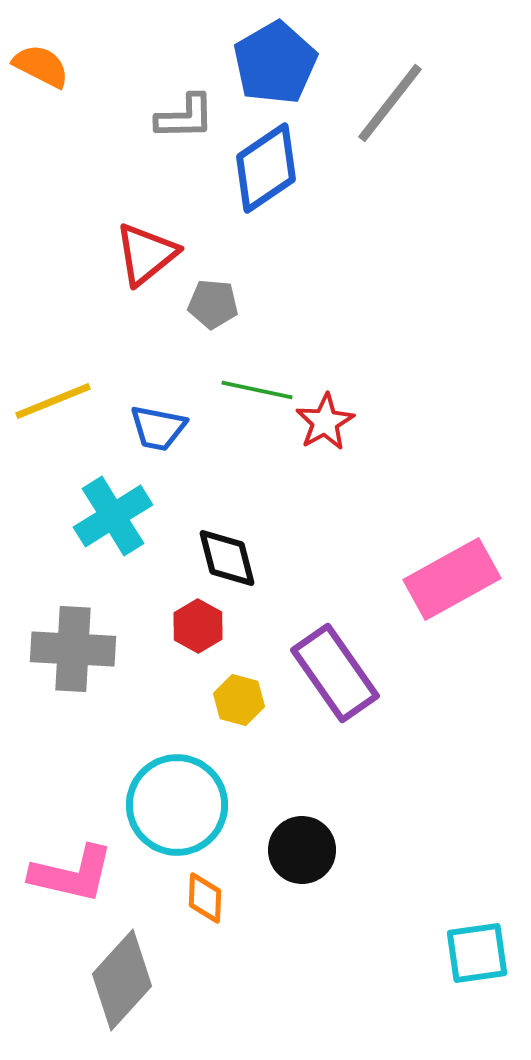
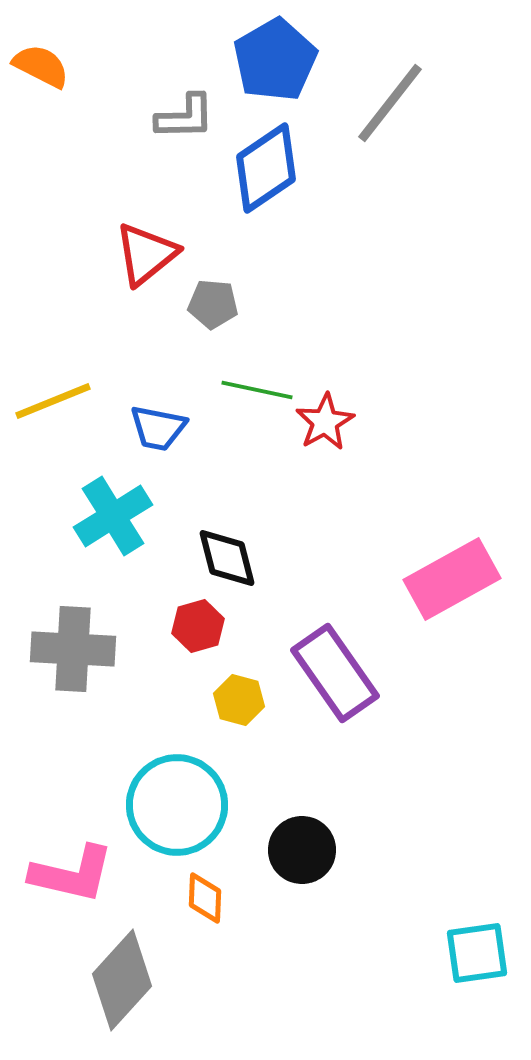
blue pentagon: moved 3 px up
red hexagon: rotated 15 degrees clockwise
